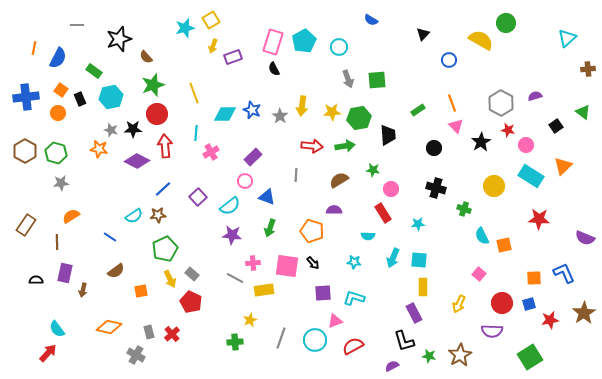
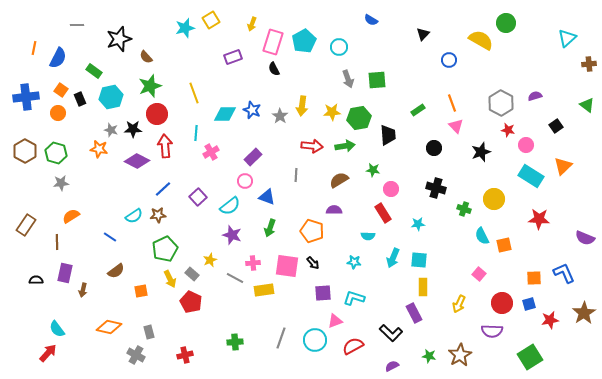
yellow arrow at (213, 46): moved 39 px right, 22 px up
brown cross at (588, 69): moved 1 px right, 5 px up
green star at (153, 85): moved 3 px left, 1 px down
green triangle at (583, 112): moved 4 px right, 7 px up
black star at (481, 142): moved 10 px down; rotated 12 degrees clockwise
yellow circle at (494, 186): moved 13 px down
purple star at (232, 235): rotated 12 degrees clockwise
yellow star at (250, 320): moved 40 px left, 60 px up
red cross at (172, 334): moved 13 px right, 21 px down; rotated 28 degrees clockwise
black L-shape at (404, 341): moved 13 px left, 8 px up; rotated 30 degrees counterclockwise
